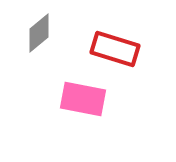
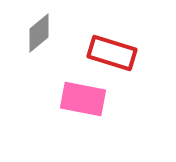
red rectangle: moved 3 px left, 4 px down
